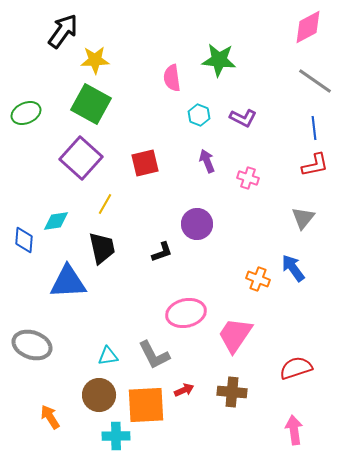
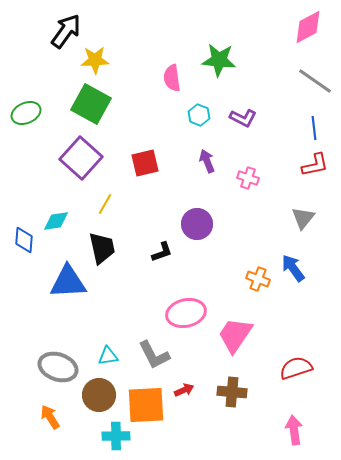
black arrow: moved 3 px right
gray ellipse: moved 26 px right, 22 px down
